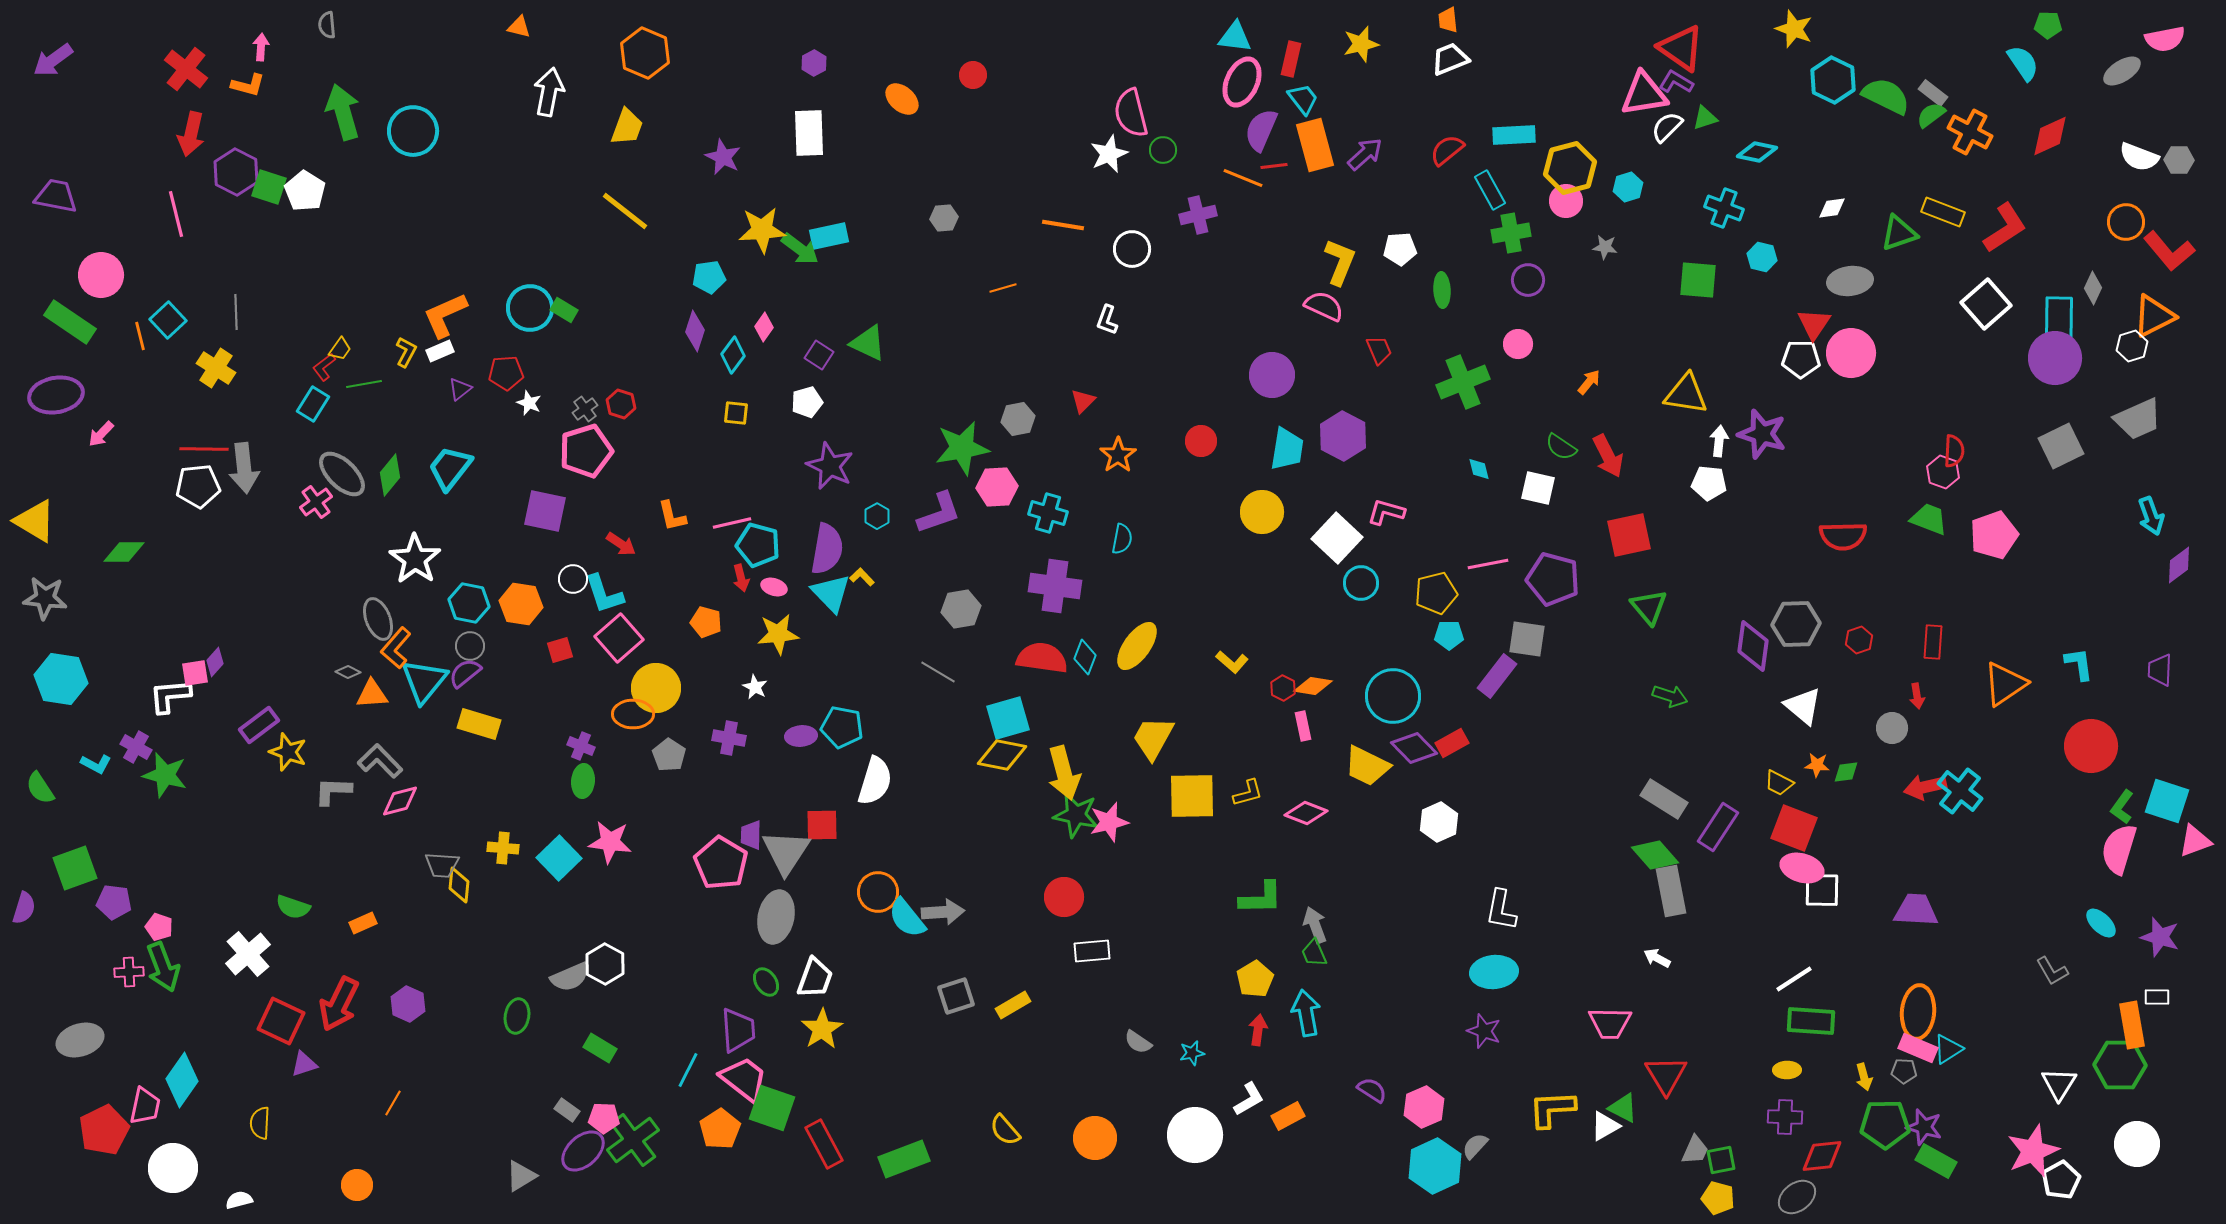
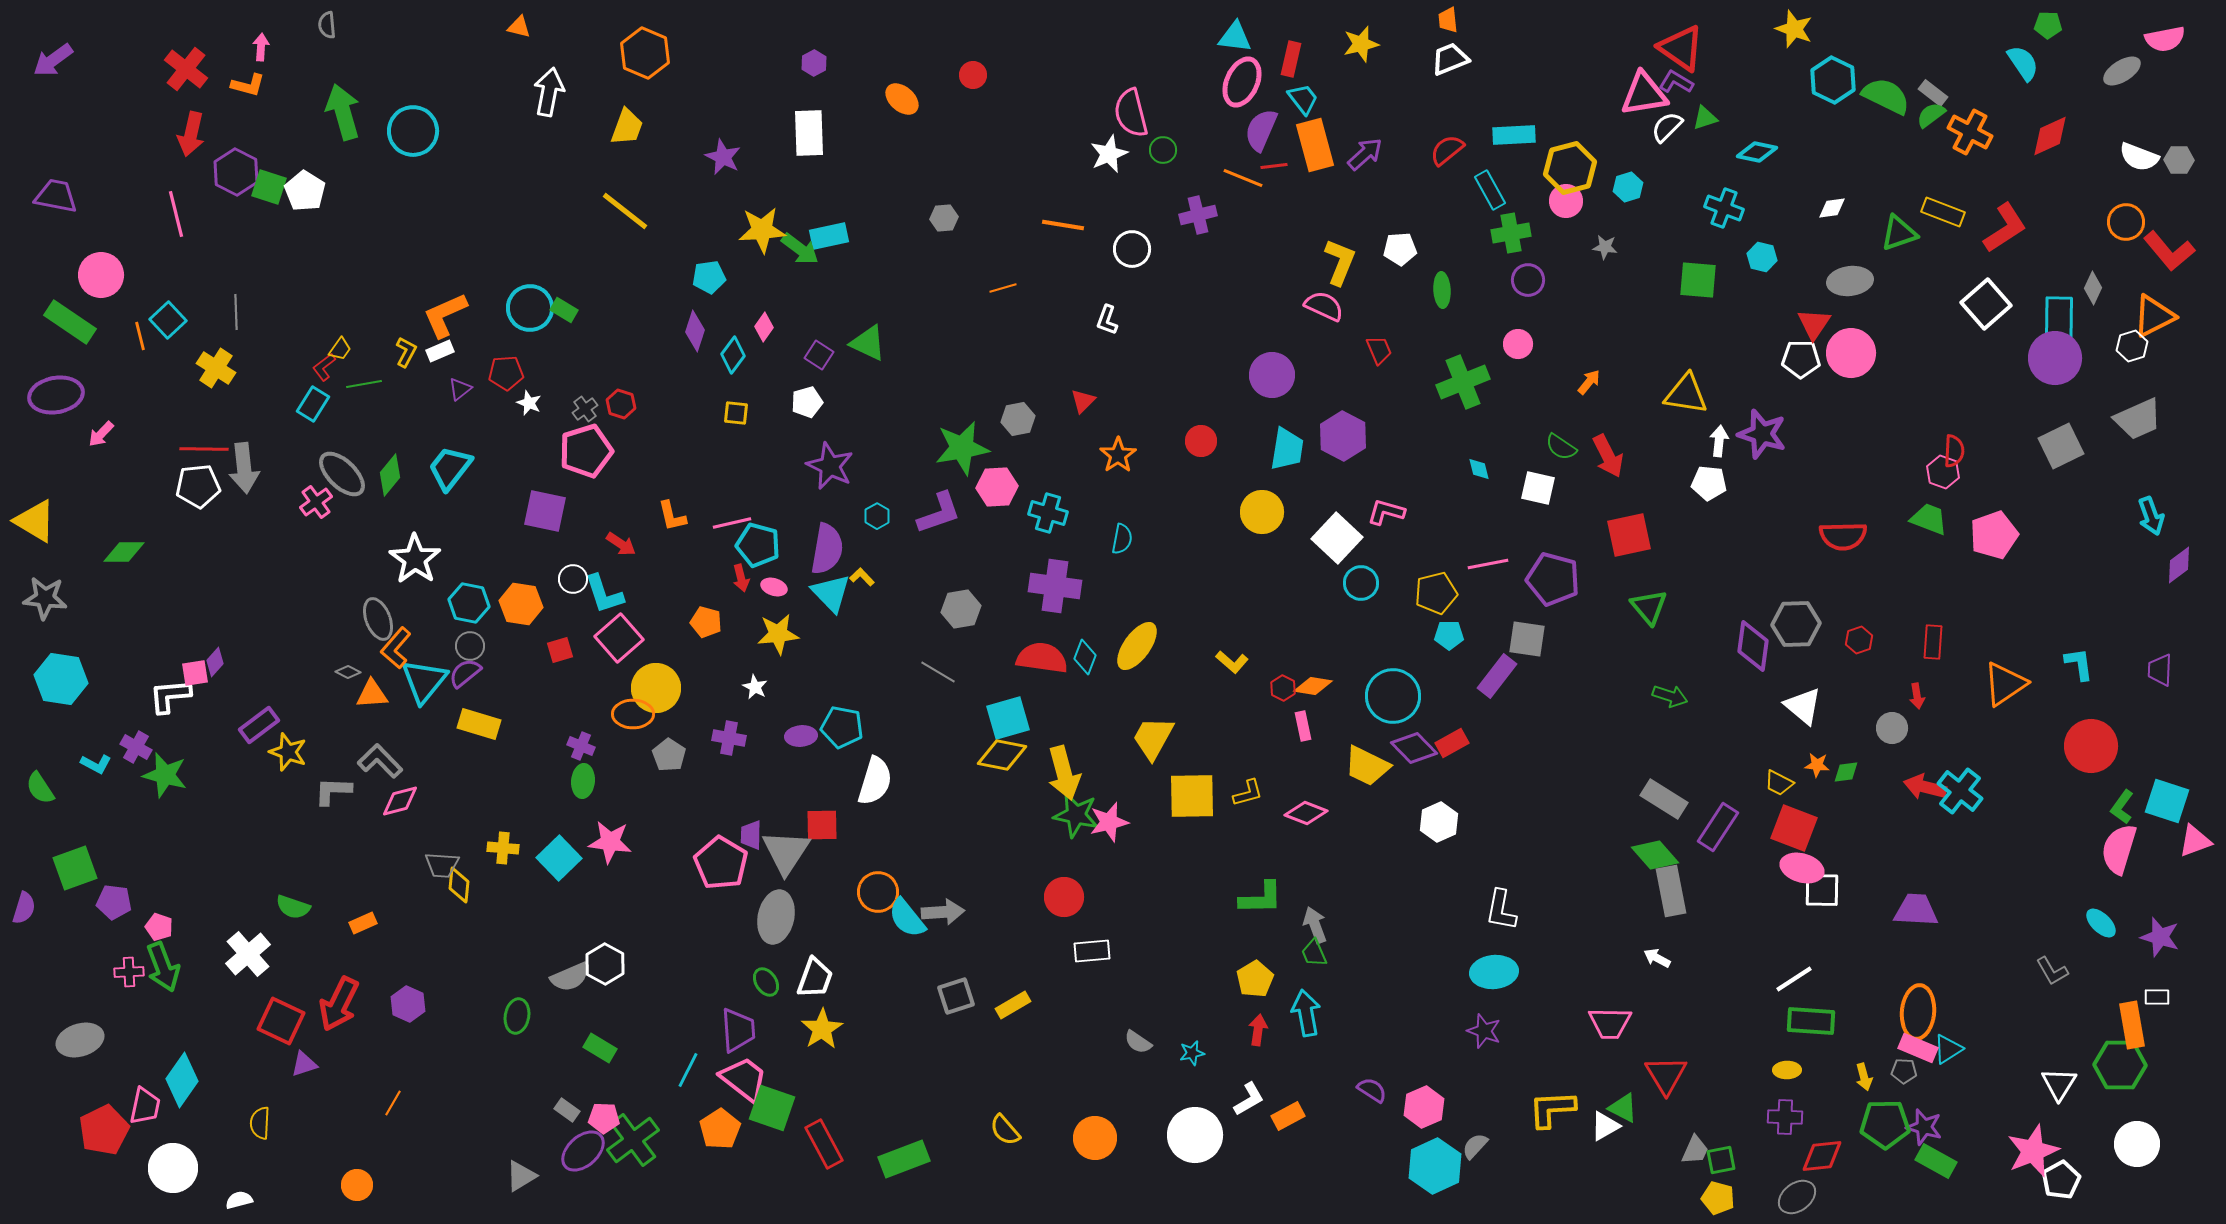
red arrow at (1925, 787): rotated 27 degrees clockwise
